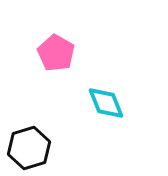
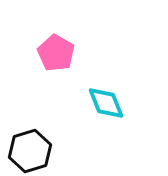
black hexagon: moved 1 px right, 3 px down
